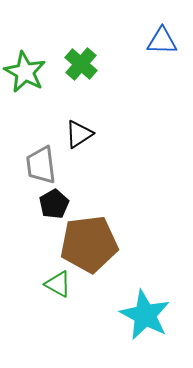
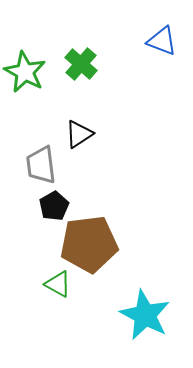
blue triangle: rotated 20 degrees clockwise
black pentagon: moved 2 px down
